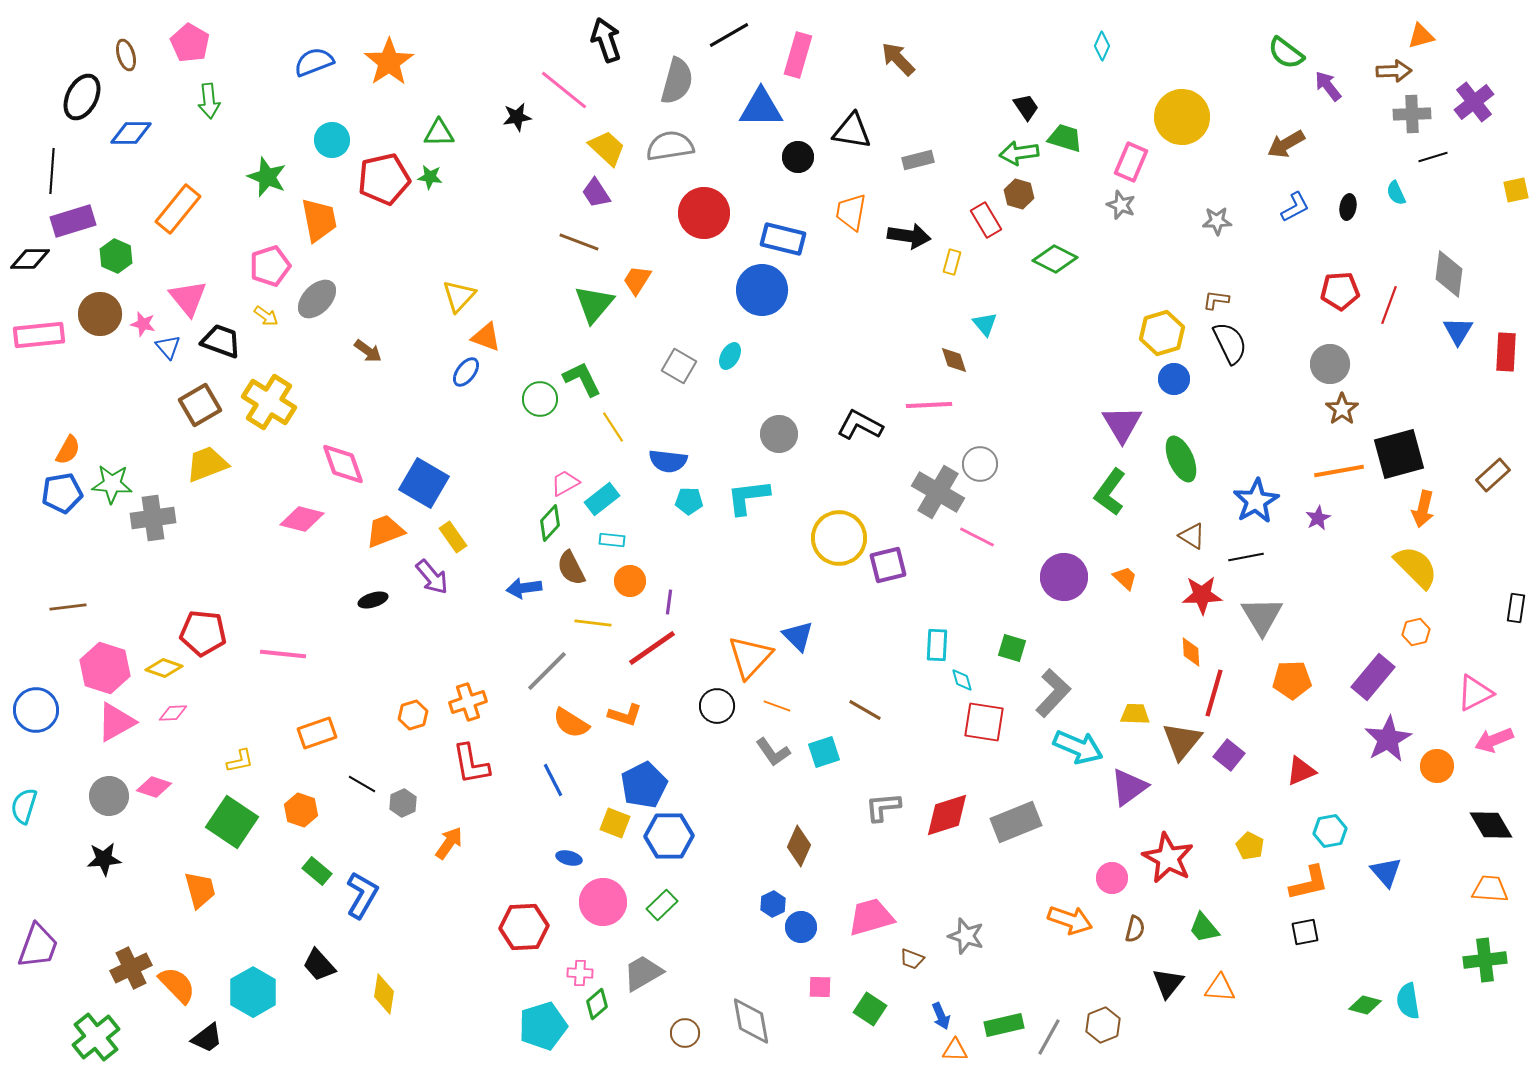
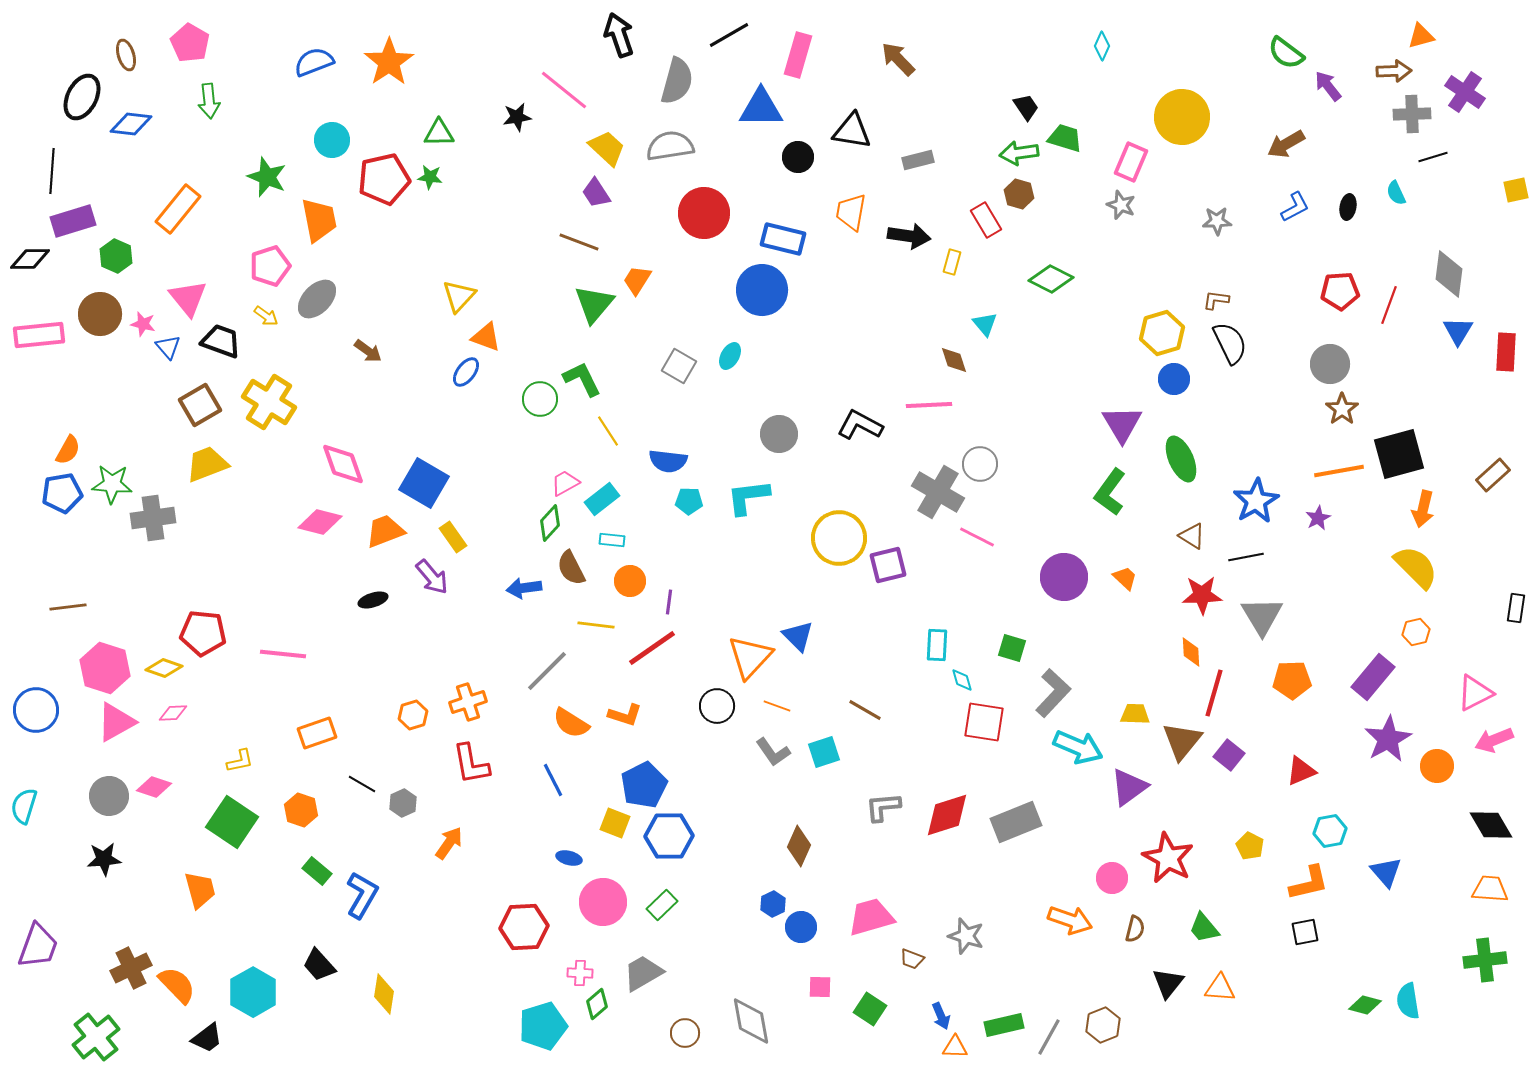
black arrow at (606, 40): moved 13 px right, 5 px up
purple cross at (1474, 102): moved 9 px left, 10 px up; rotated 18 degrees counterclockwise
blue diamond at (131, 133): moved 9 px up; rotated 6 degrees clockwise
green diamond at (1055, 259): moved 4 px left, 20 px down
yellow line at (613, 427): moved 5 px left, 4 px down
pink diamond at (302, 519): moved 18 px right, 3 px down
yellow line at (593, 623): moved 3 px right, 2 px down
orange triangle at (955, 1050): moved 3 px up
